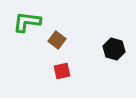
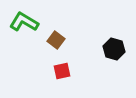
green L-shape: moved 3 px left; rotated 24 degrees clockwise
brown square: moved 1 px left
